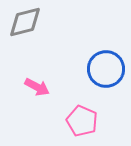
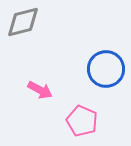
gray diamond: moved 2 px left
pink arrow: moved 3 px right, 3 px down
